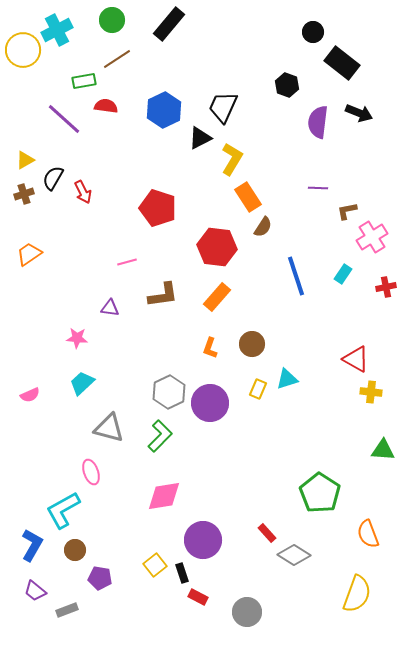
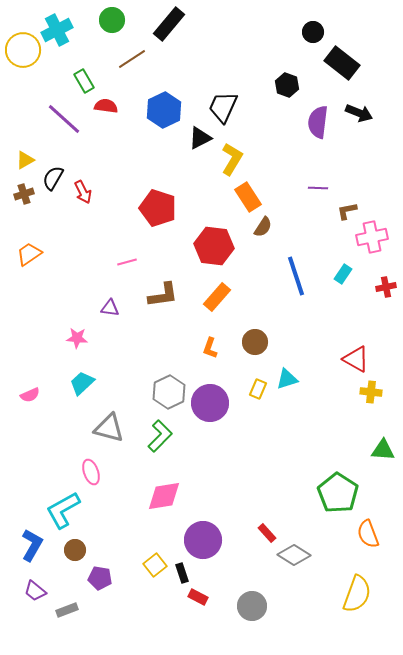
brown line at (117, 59): moved 15 px right
green rectangle at (84, 81): rotated 70 degrees clockwise
pink cross at (372, 237): rotated 20 degrees clockwise
red hexagon at (217, 247): moved 3 px left, 1 px up
brown circle at (252, 344): moved 3 px right, 2 px up
green pentagon at (320, 493): moved 18 px right
gray circle at (247, 612): moved 5 px right, 6 px up
